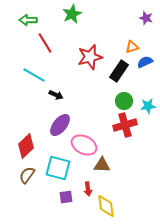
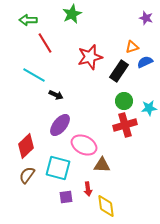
cyan star: moved 1 px right, 2 px down
